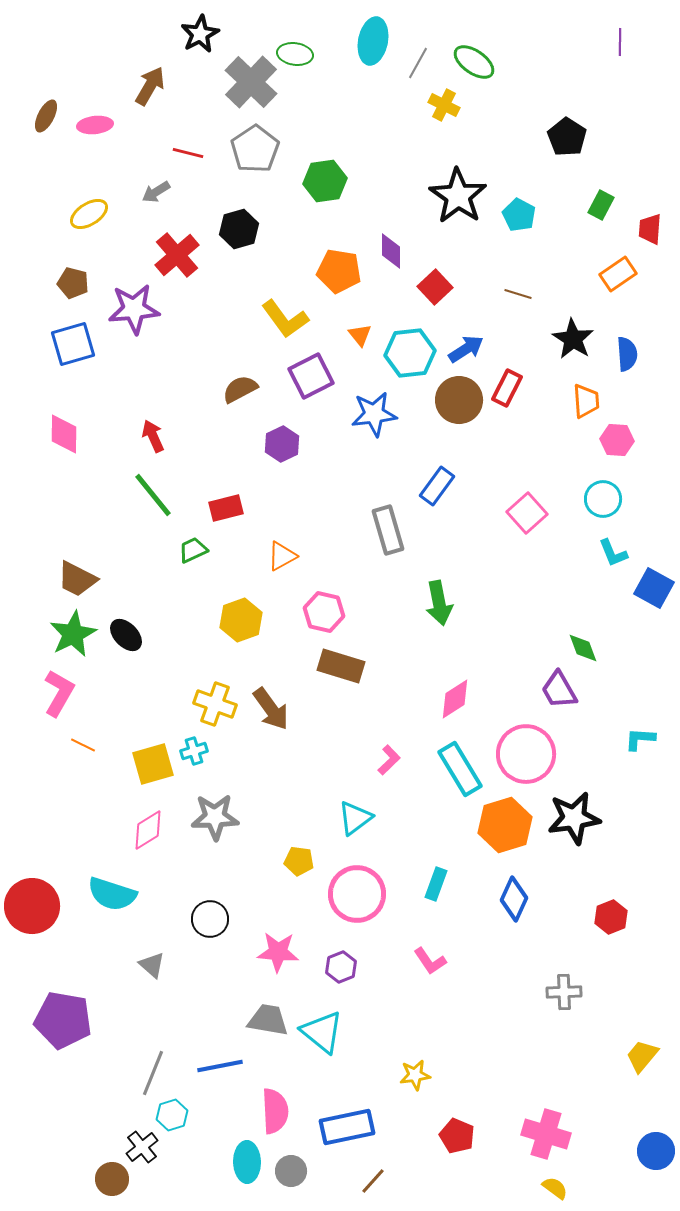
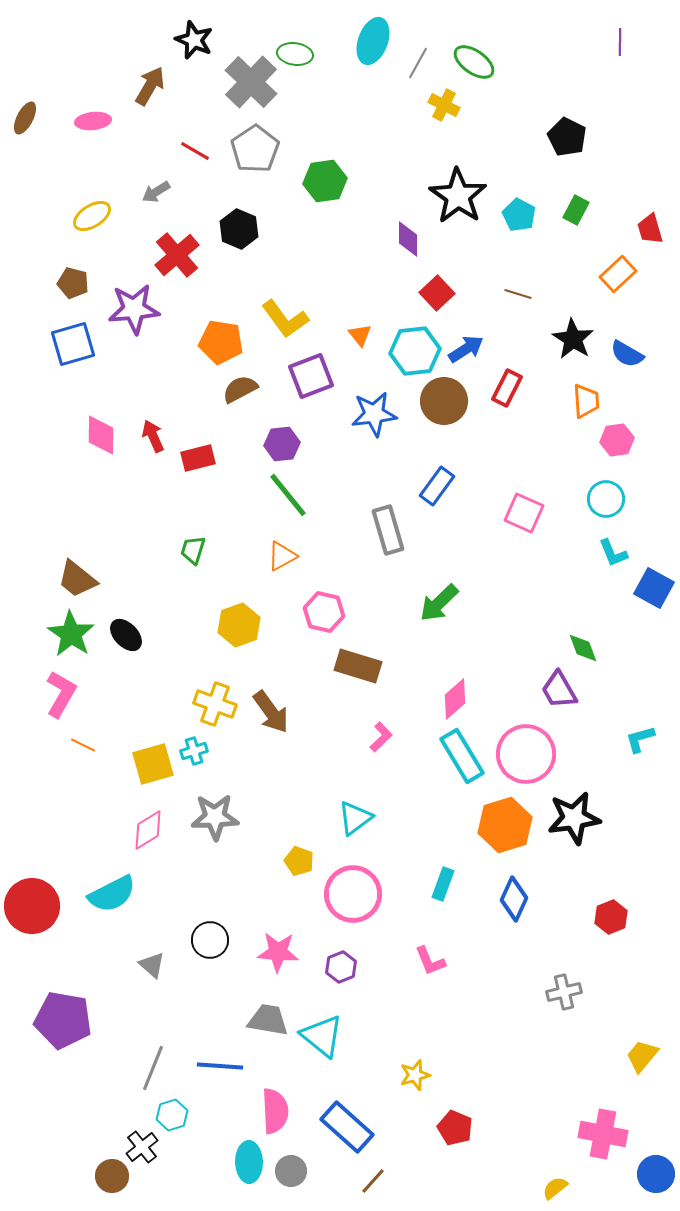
black star at (200, 34): moved 6 px left, 6 px down; rotated 21 degrees counterclockwise
cyan ellipse at (373, 41): rotated 9 degrees clockwise
brown ellipse at (46, 116): moved 21 px left, 2 px down
pink ellipse at (95, 125): moved 2 px left, 4 px up
black pentagon at (567, 137): rotated 6 degrees counterclockwise
red line at (188, 153): moved 7 px right, 2 px up; rotated 16 degrees clockwise
green rectangle at (601, 205): moved 25 px left, 5 px down
yellow ellipse at (89, 214): moved 3 px right, 2 px down
black hexagon at (239, 229): rotated 21 degrees counterclockwise
red trapezoid at (650, 229): rotated 20 degrees counterclockwise
purple diamond at (391, 251): moved 17 px right, 12 px up
orange pentagon at (339, 271): moved 118 px left, 71 px down
orange rectangle at (618, 274): rotated 9 degrees counterclockwise
red square at (435, 287): moved 2 px right, 6 px down
cyan hexagon at (410, 353): moved 5 px right, 2 px up
blue semicircle at (627, 354): rotated 124 degrees clockwise
purple square at (311, 376): rotated 6 degrees clockwise
brown circle at (459, 400): moved 15 px left, 1 px down
pink diamond at (64, 434): moved 37 px right, 1 px down
pink hexagon at (617, 440): rotated 12 degrees counterclockwise
purple hexagon at (282, 444): rotated 20 degrees clockwise
green line at (153, 495): moved 135 px right
cyan circle at (603, 499): moved 3 px right
red rectangle at (226, 508): moved 28 px left, 50 px up
pink square at (527, 513): moved 3 px left; rotated 24 degrees counterclockwise
green trapezoid at (193, 550): rotated 48 degrees counterclockwise
brown trapezoid at (77, 579): rotated 12 degrees clockwise
green arrow at (439, 603): rotated 57 degrees clockwise
yellow hexagon at (241, 620): moved 2 px left, 5 px down
green star at (73, 634): moved 2 px left; rotated 12 degrees counterclockwise
brown rectangle at (341, 666): moved 17 px right
pink L-shape at (59, 693): moved 2 px right, 1 px down
pink diamond at (455, 699): rotated 9 degrees counterclockwise
brown arrow at (271, 709): moved 3 px down
cyan L-shape at (640, 739): rotated 20 degrees counterclockwise
pink L-shape at (389, 760): moved 8 px left, 23 px up
cyan rectangle at (460, 769): moved 2 px right, 13 px up
yellow pentagon at (299, 861): rotated 12 degrees clockwise
cyan rectangle at (436, 884): moved 7 px right
cyan semicircle at (112, 894): rotated 45 degrees counterclockwise
pink circle at (357, 894): moved 4 px left
black circle at (210, 919): moved 21 px down
pink L-shape at (430, 961): rotated 12 degrees clockwise
gray cross at (564, 992): rotated 12 degrees counterclockwise
cyan triangle at (322, 1032): moved 4 px down
blue line at (220, 1066): rotated 15 degrees clockwise
gray line at (153, 1073): moved 5 px up
yellow star at (415, 1075): rotated 8 degrees counterclockwise
blue rectangle at (347, 1127): rotated 54 degrees clockwise
pink cross at (546, 1134): moved 57 px right; rotated 6 degrees counterclockwise
red pentagon at (457, 1136): moved 2 px left, 8 px up
blue circle at (656, 1151): moved 23 px down
cyan ellipse at (247, 1162): moved 2 px right
brown circle at (112, 1179): moved 3 px up
yellow semicircle at (555, 1188): rotated 76 degrees counterclockwise
